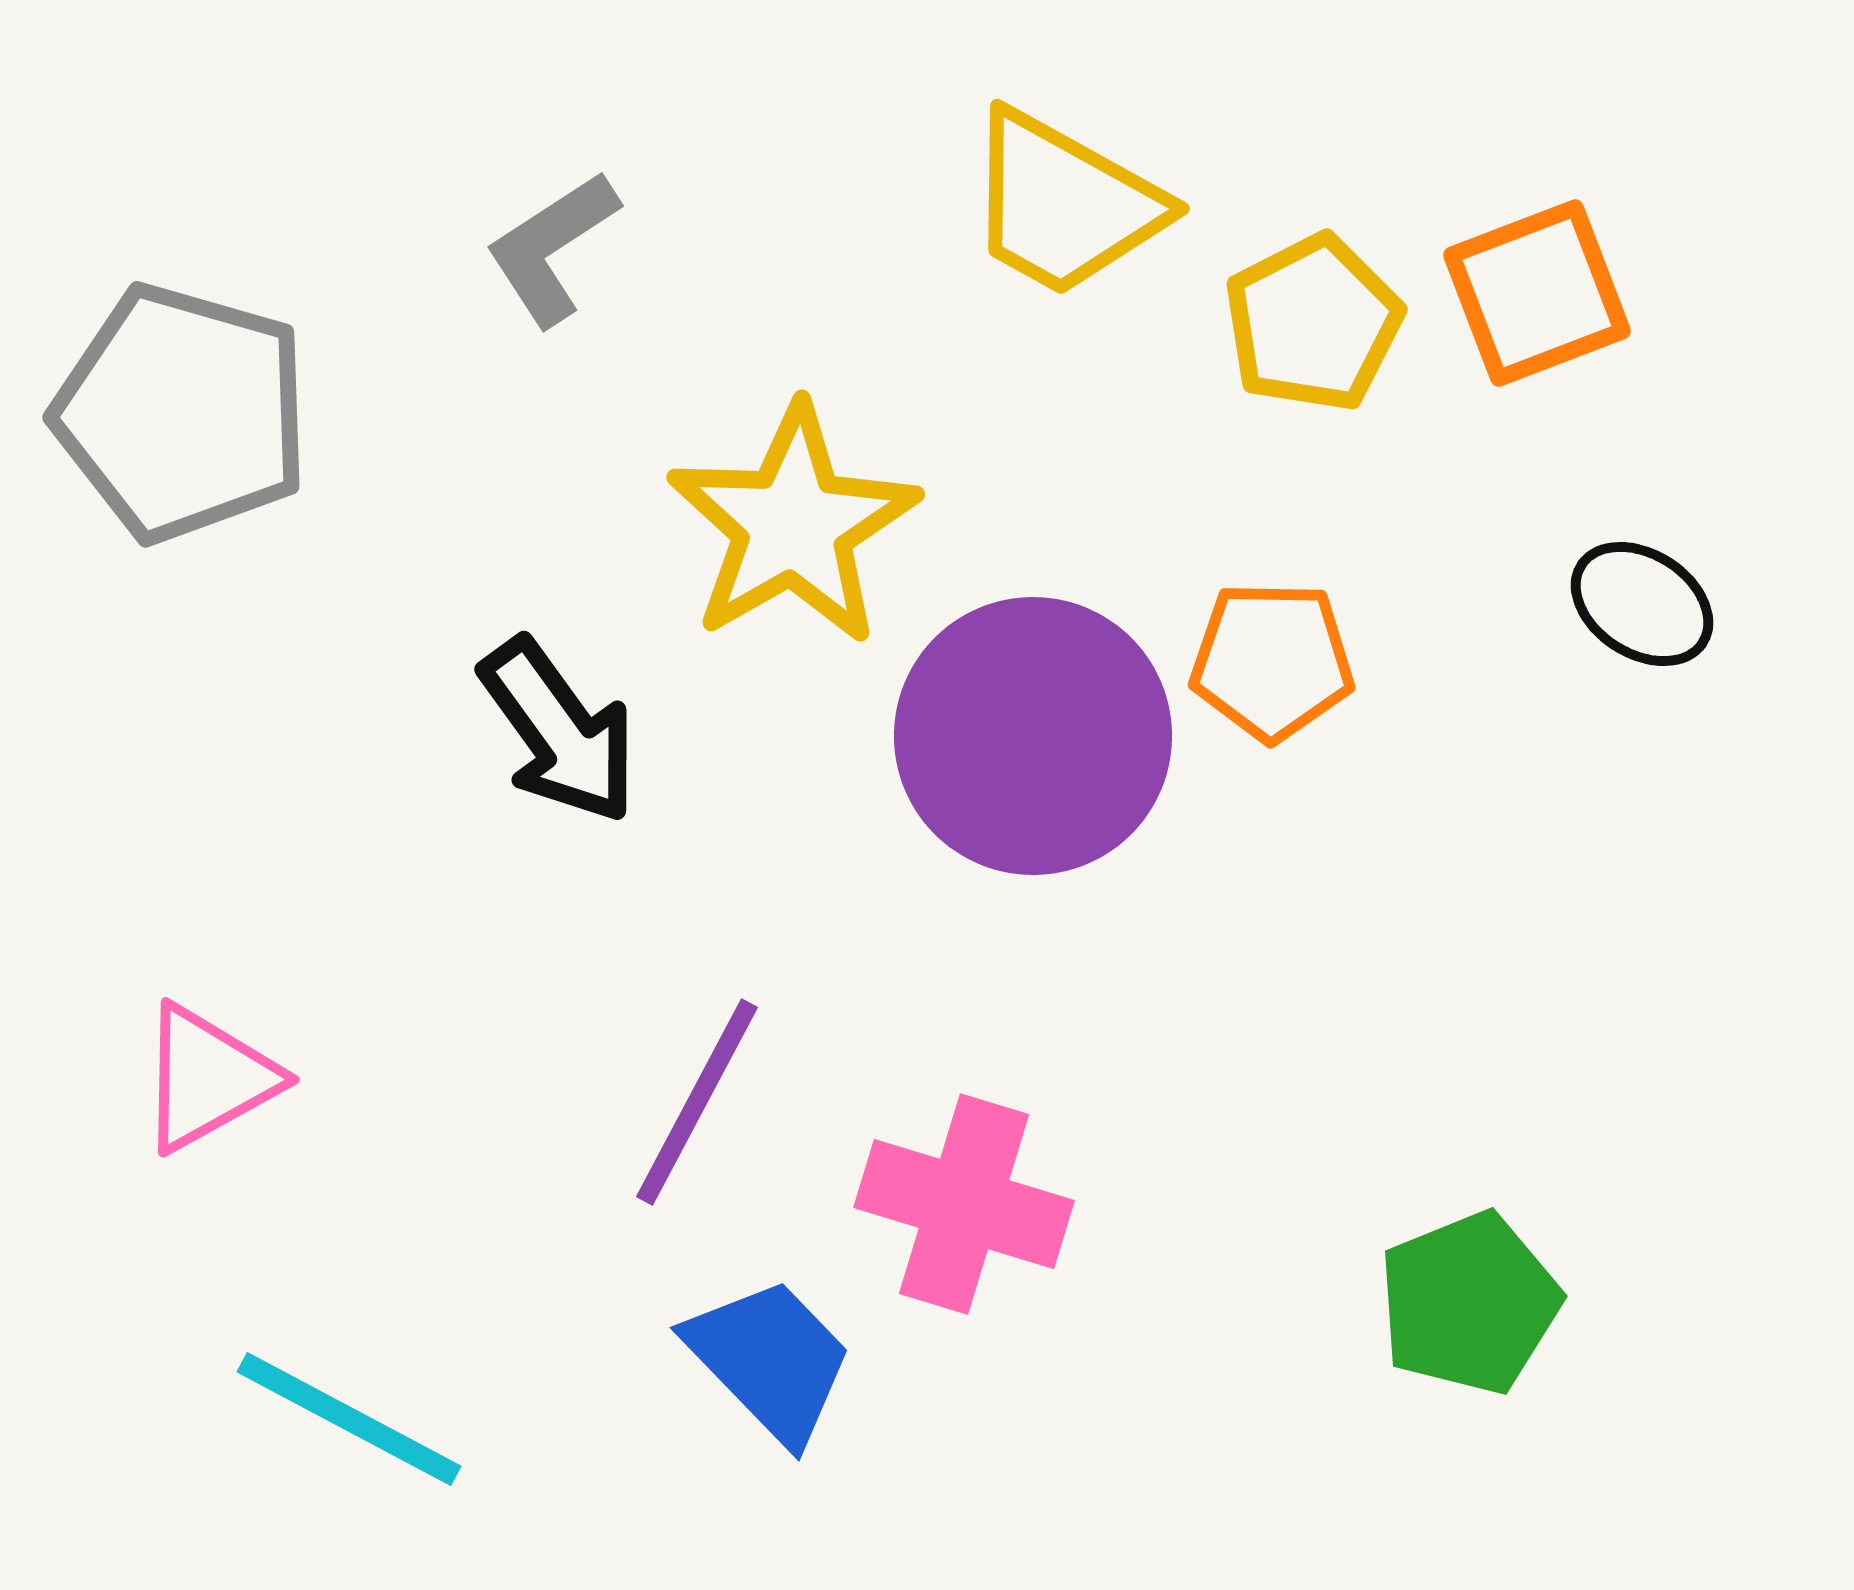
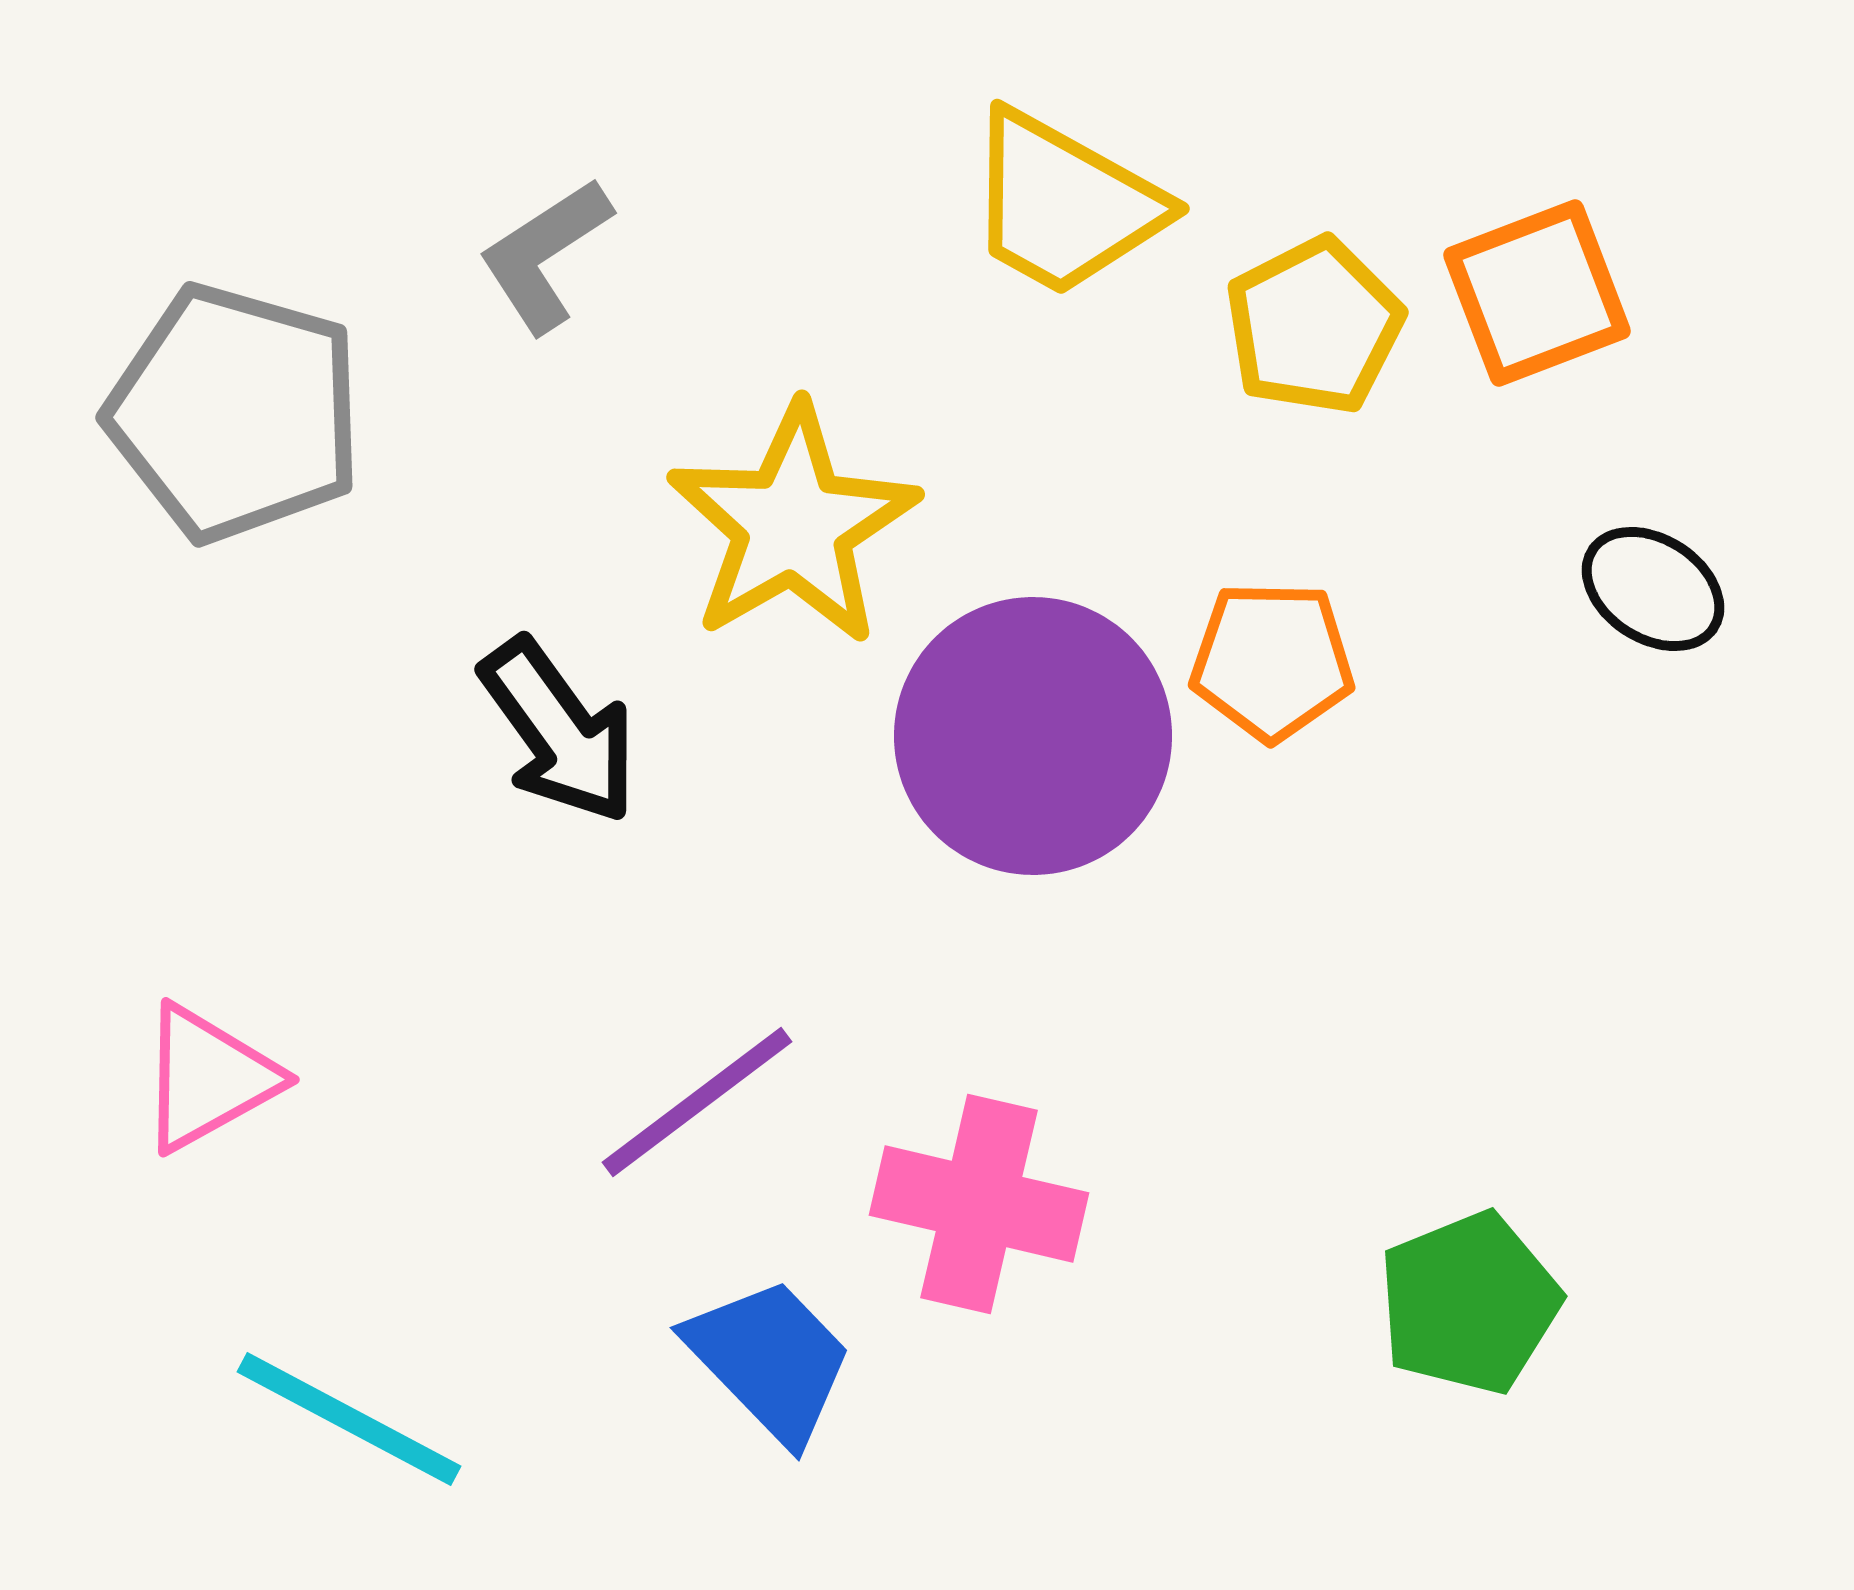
gray L-shape: moved 7 px left, 7 px down
yellow pentagon: moved 1 px right, 3 px down
gray pentagon: moved 53 px right
black ellipse: moved 11 px right, 15 px up
purple line: rotated 25 degrees clockwise
pink cross: moved 15 px right; rotated 4 degrees counterclockwise
